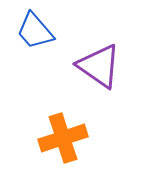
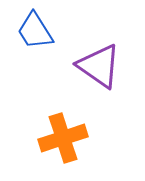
blue trapezoid: rotated 9 degrees clockwise
